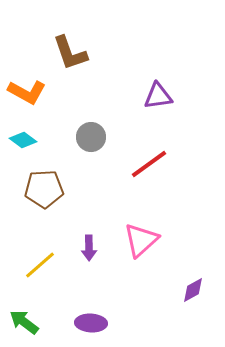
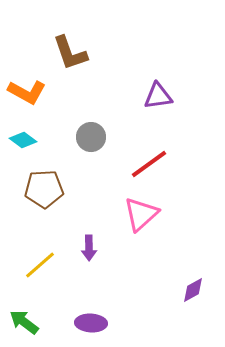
pink triangle: moved 26 px up
